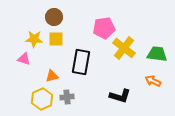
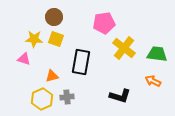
pink pentagon: moved 5 px up
yellow square: rotated 21 degrees clockwise
